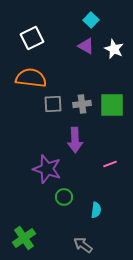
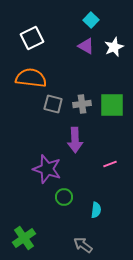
white star: moved 2 px up; rotated 24 degrees clockwise
gray square: rotated 18 degrees clockwise
